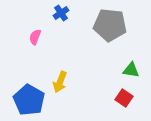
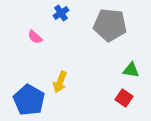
pink semicircle: rotated 70 degrees counterclockwise
